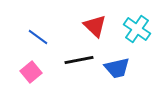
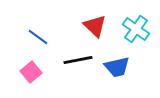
cyan cross: moved 1 px left
black line: moved 1 px left
blue trapezoid: moved 1 px up
